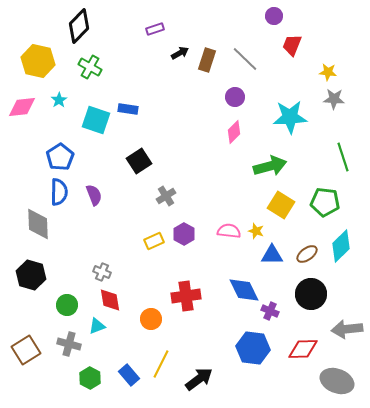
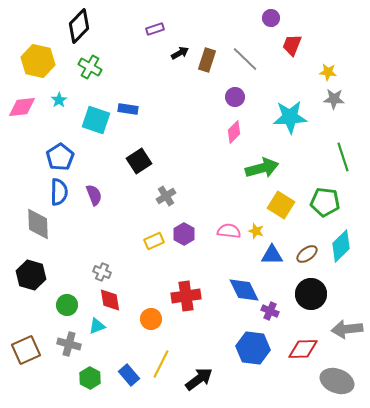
purple circle at (274, 16): moved 3 px left, 2 px down
green arrow at (270, 166): moved 8 px left, 2 px down
brown square at (26, 350): rotated 8 degrees clockwise
